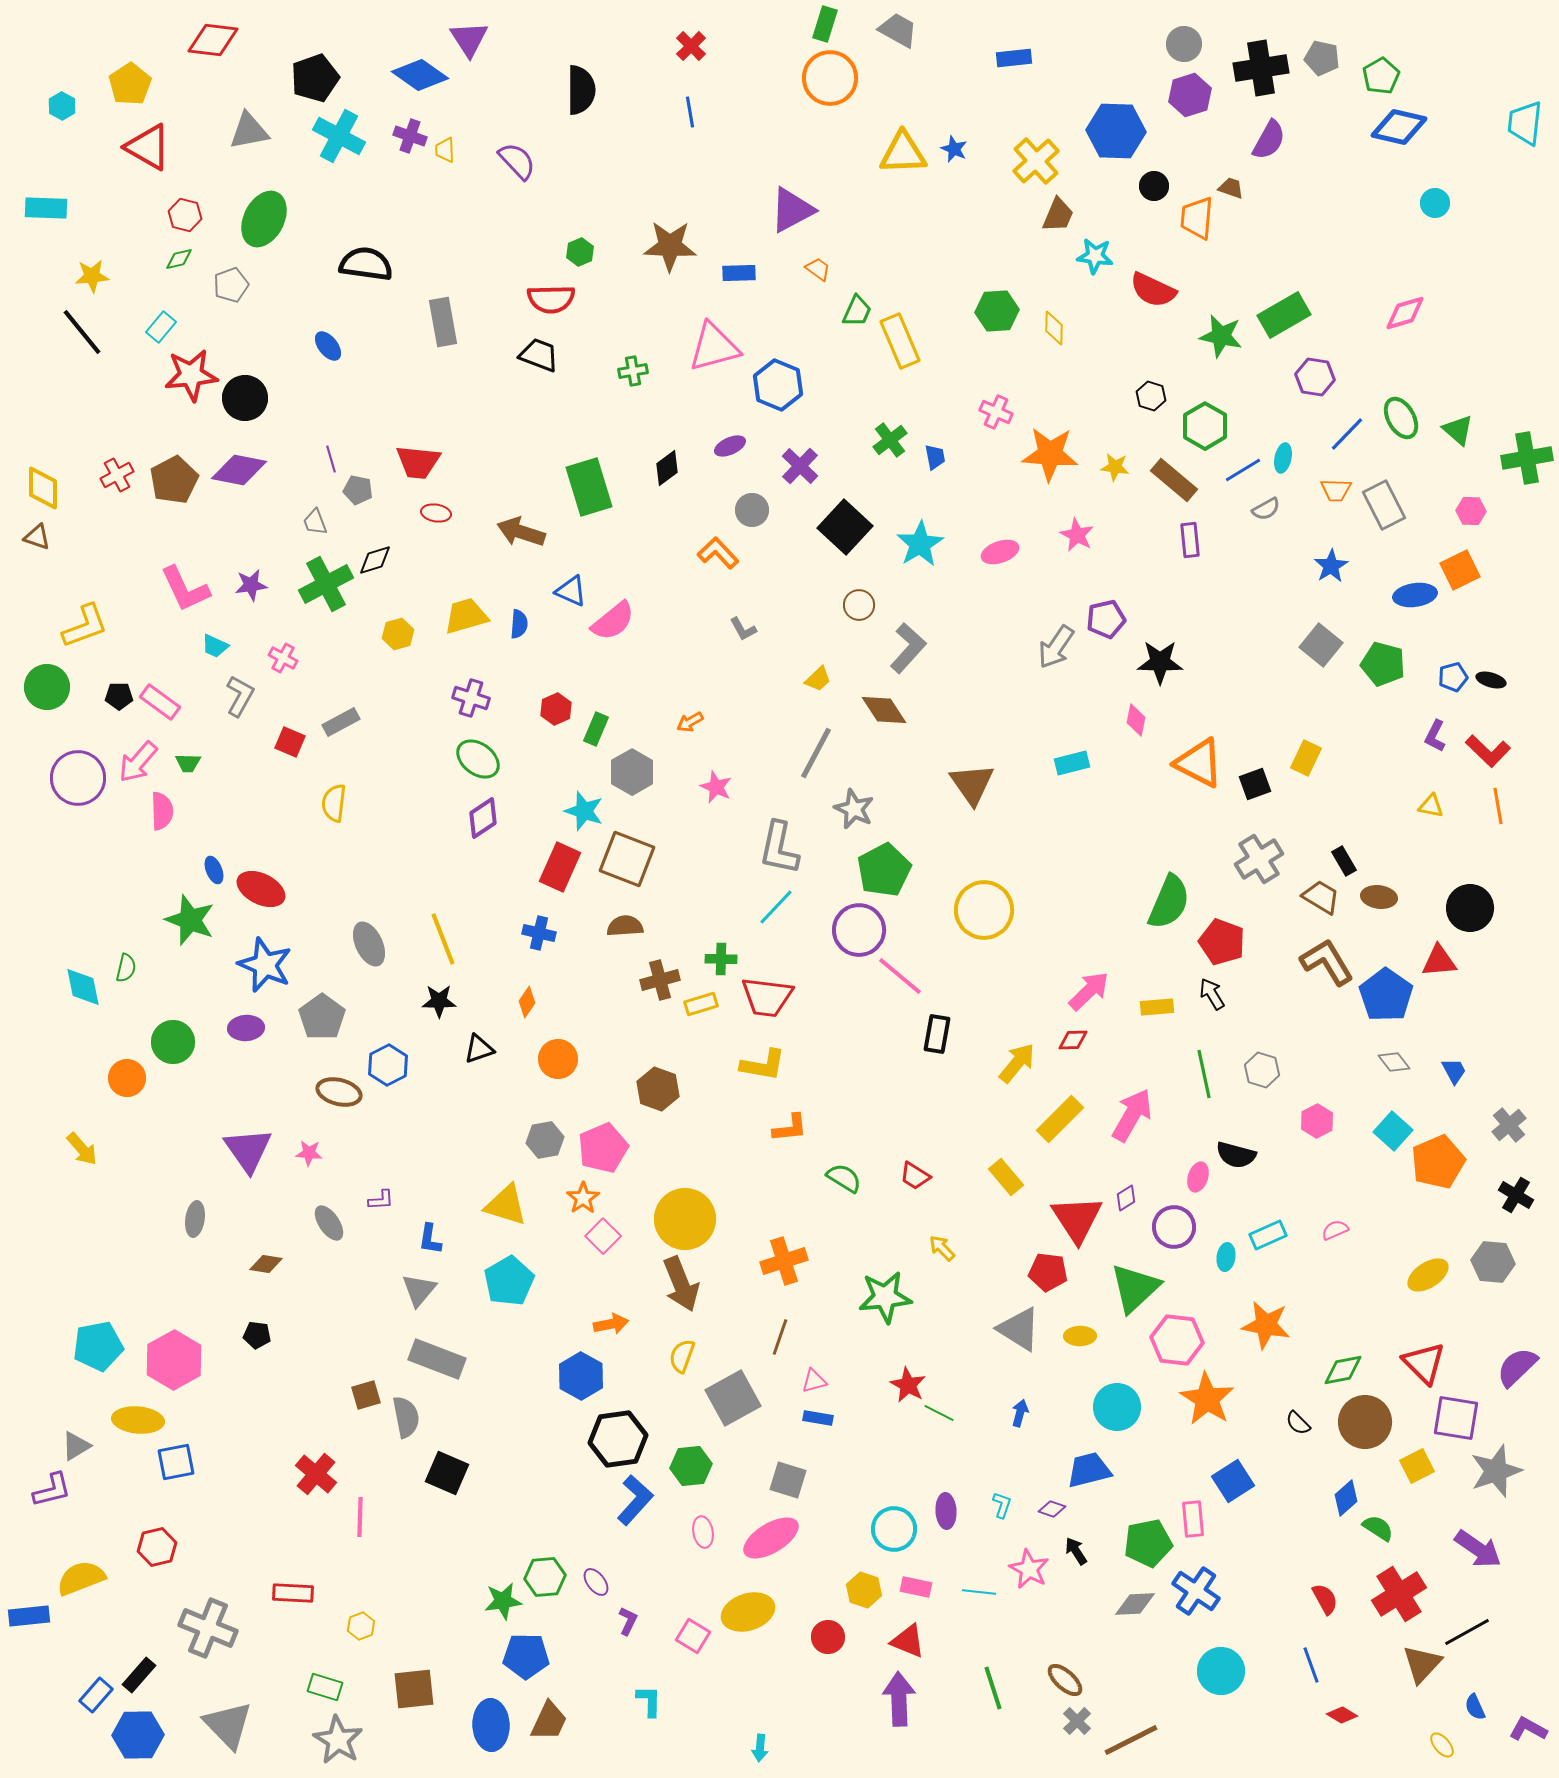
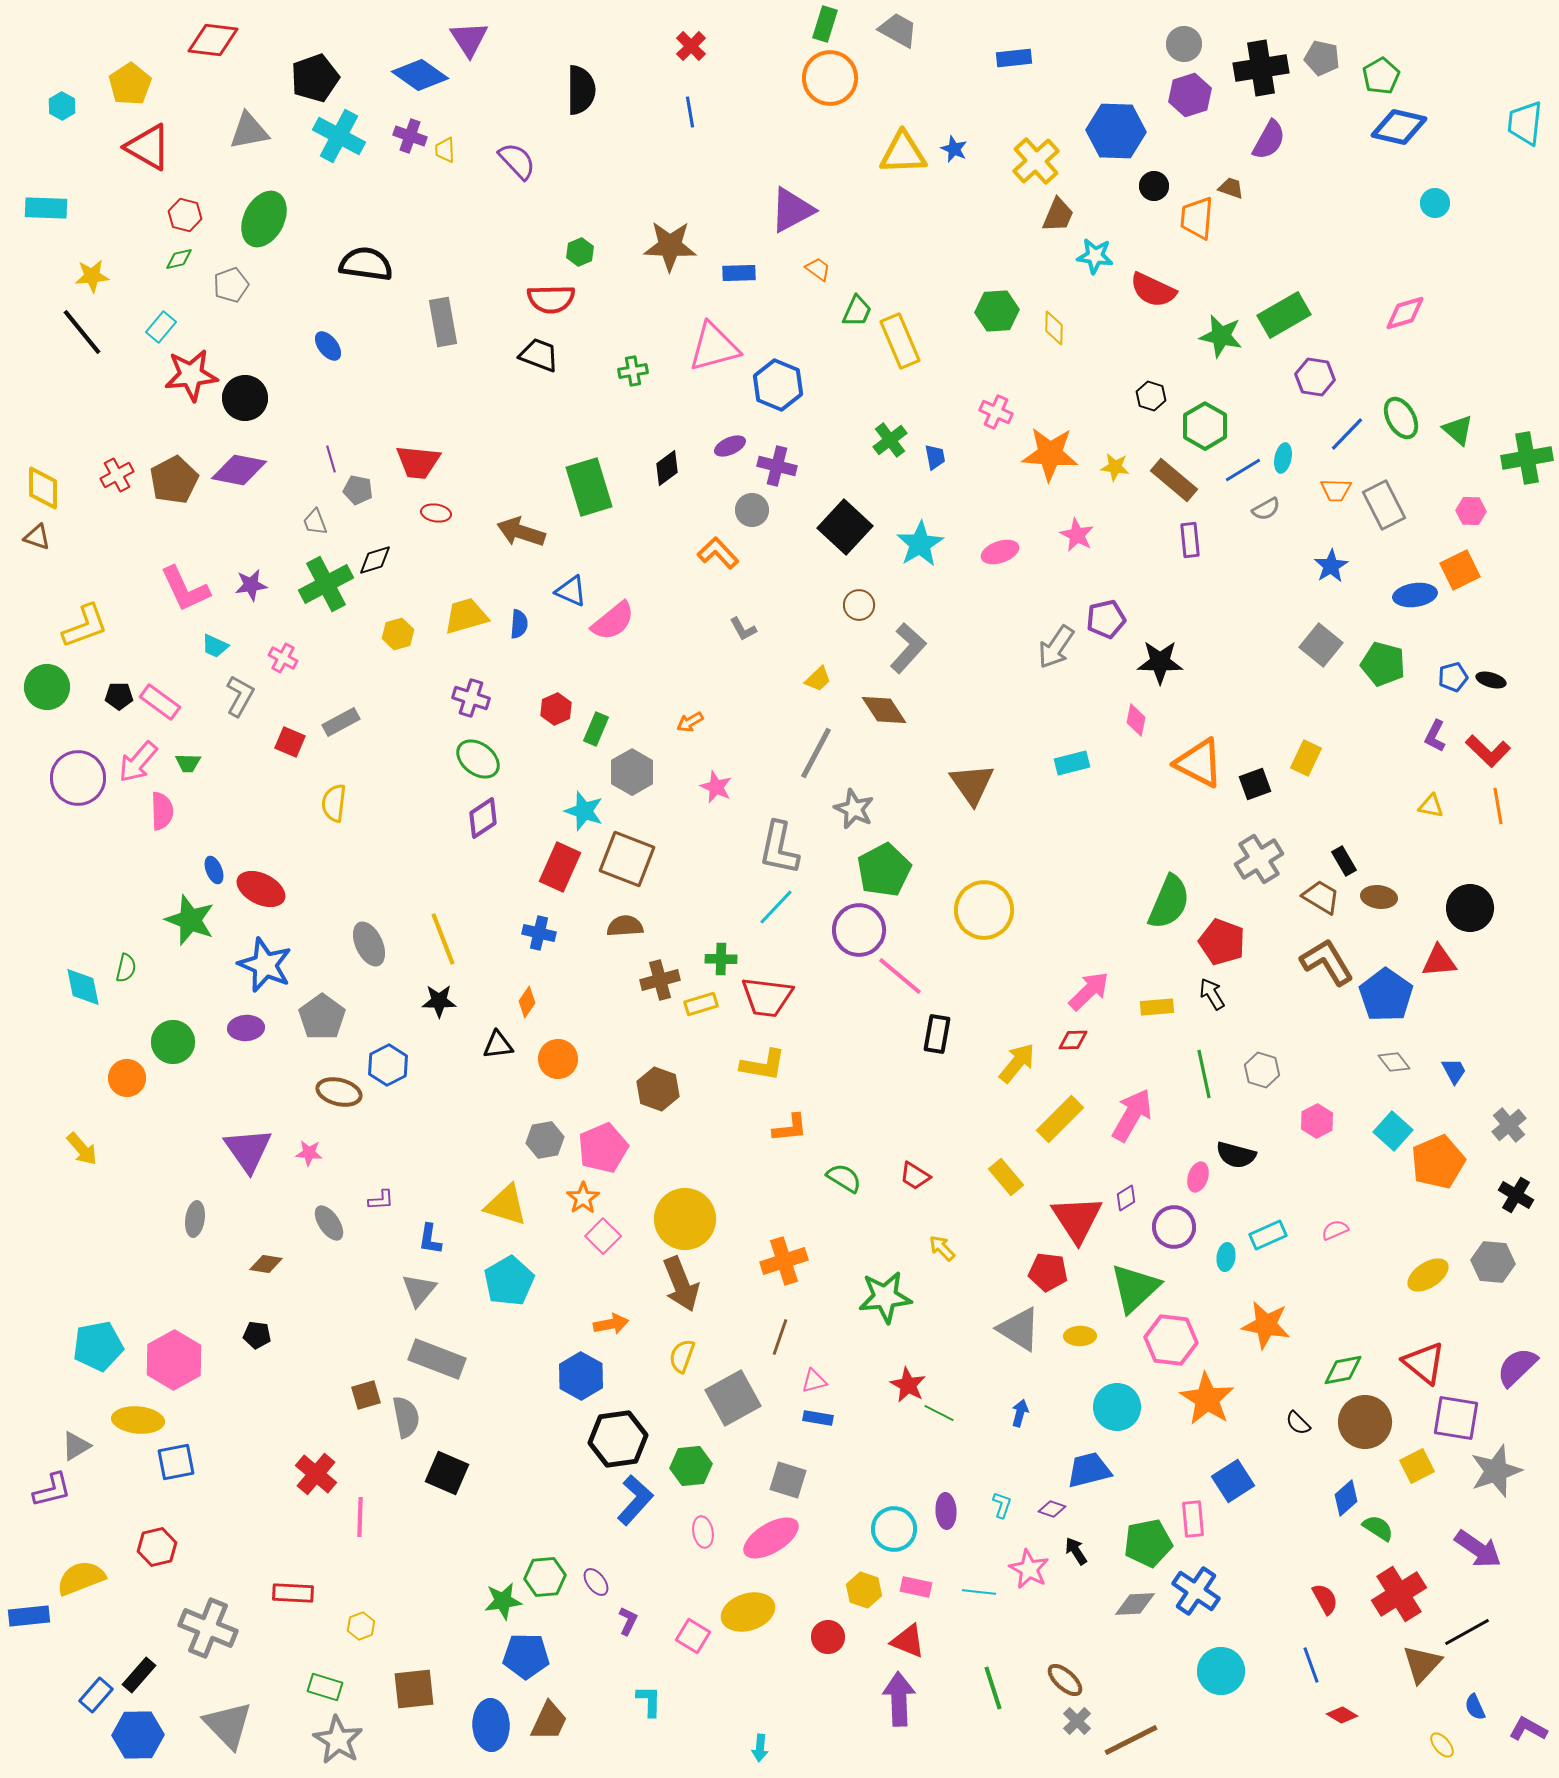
purple cross at (800, 466): moved 23 px left; rotated 30 degrees counterclockwise
black triangle at (479, 1049): moved 19 px right, 4 px up; rotated 12 degrees clockwise
pink hexagon at (1177, 1340): moved 6 px left
red triangle at (1424, 1363): rotated 6 degrees counterclockwise
